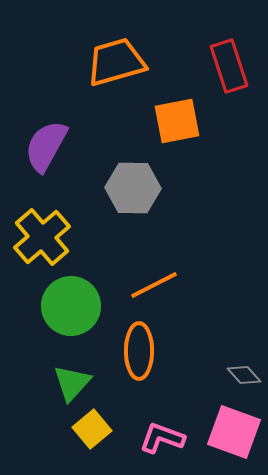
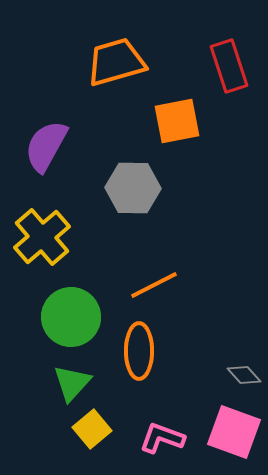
green circle: moved 11 px down
